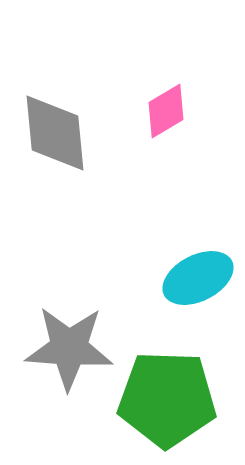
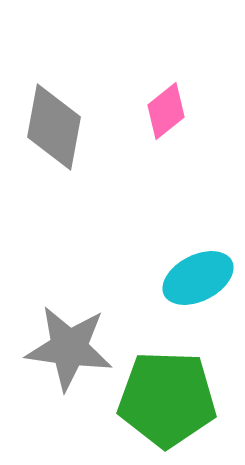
pink diamond: rotated 8 degrees counterclockwise
gray diamond: moved 1 px left, 6 px up; rotated 16 degrees clockwise
gray star: rotated 4 degrees clockwise
